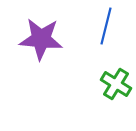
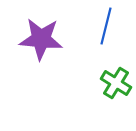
green cross: moved 1 px up
